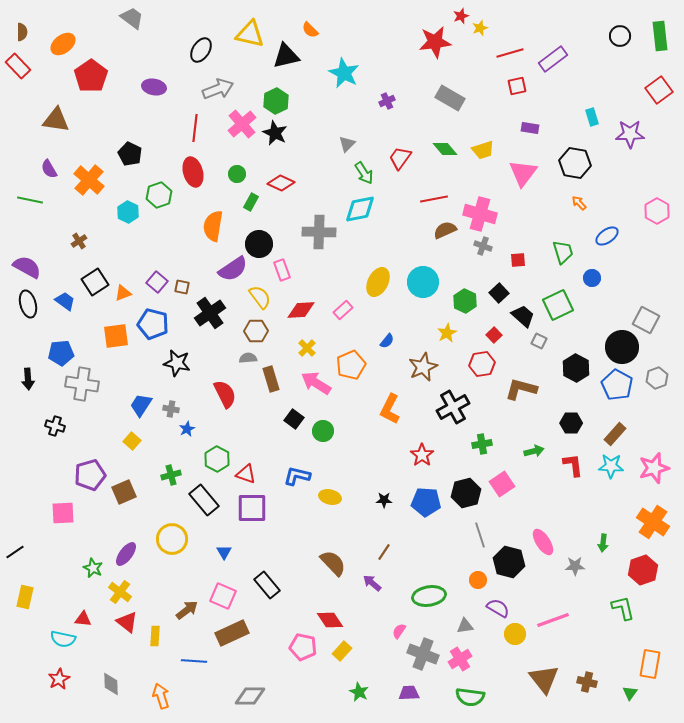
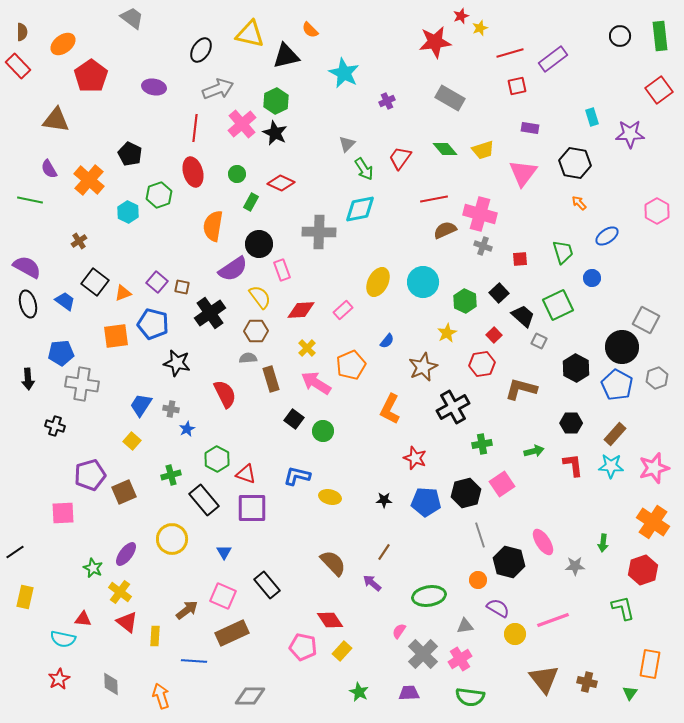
green arrow at (364, 173): moved 4 px up
red square at (518, 260): moved 2 px right, 1 px up
black square at (95, 282): rotated 20 degrees counterclockwise
red star at (422, 455): moved 7 px left, 3 px down; rotated 15 degrees counterclockwise
gray cross at (423, 654): rotated 24 degrees clockwise
